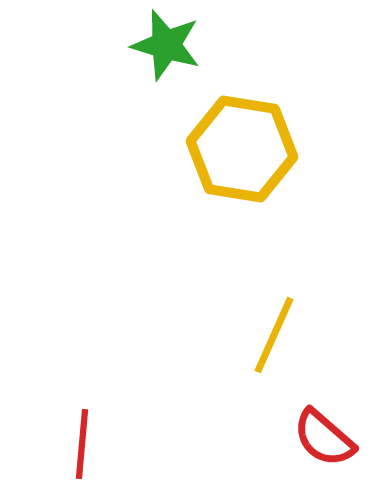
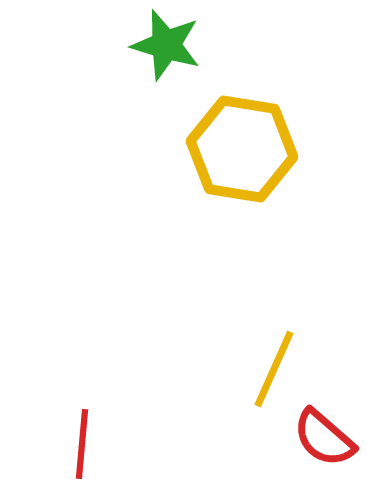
yellow line: moved 34 px down
